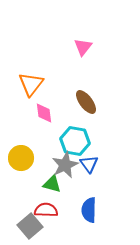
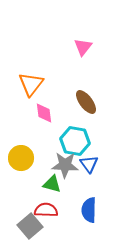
gray star: rotated 28 degrees clockwise
